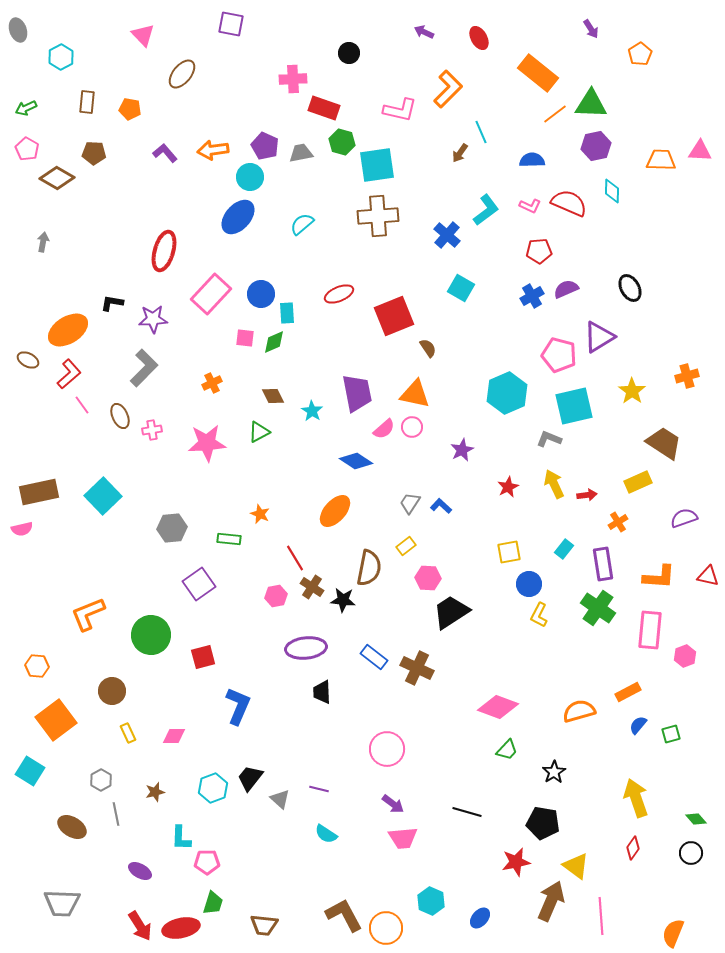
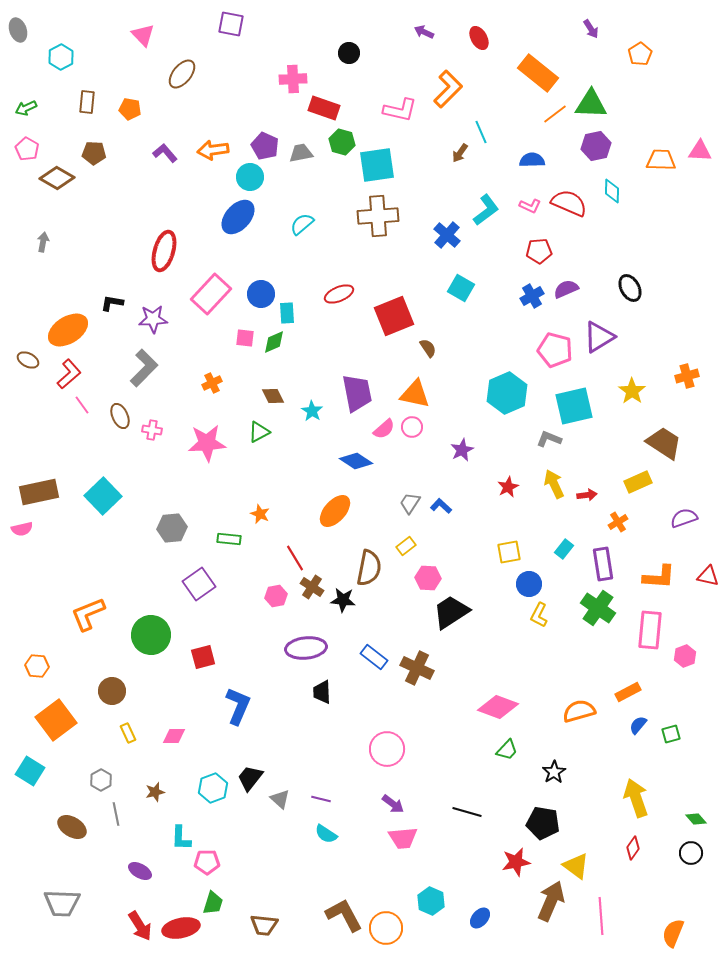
pink pentagon at (559, 355): moved 4 px left, 5 px up
pink cross at (152, 430): rotated 18 degrees clockwise
purple line at (319, 789): moved 2 px right, 10 px down
